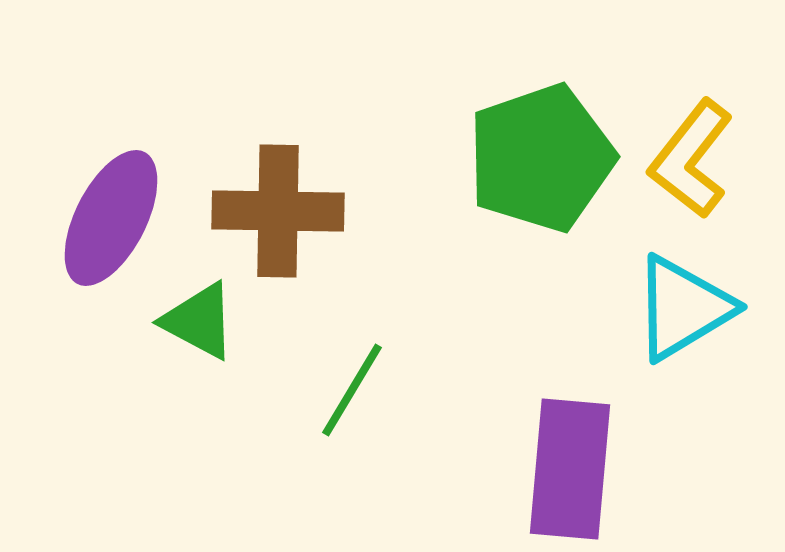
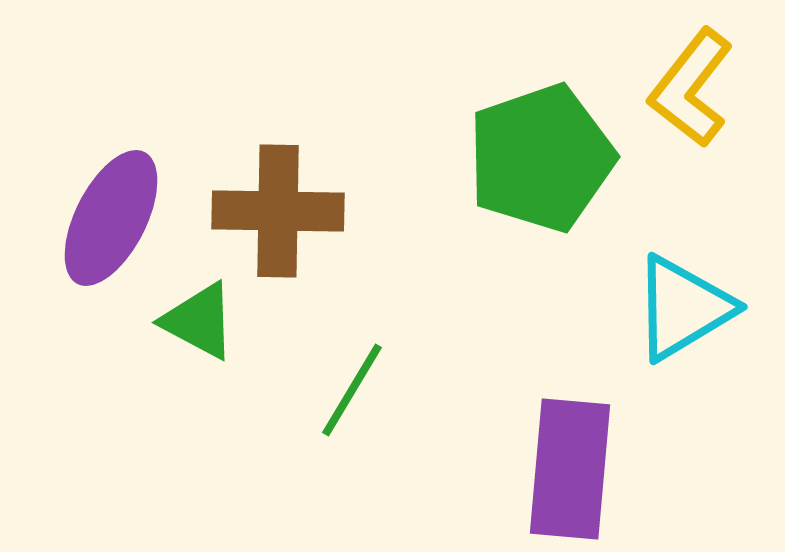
yellow L-shape: moved 71 px up
